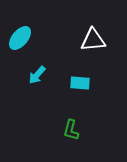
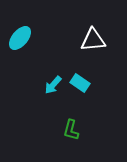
cyan arrow: moved 16 px right, 10 px down
cyan rectangle: rotated 30 degrees clockwise
